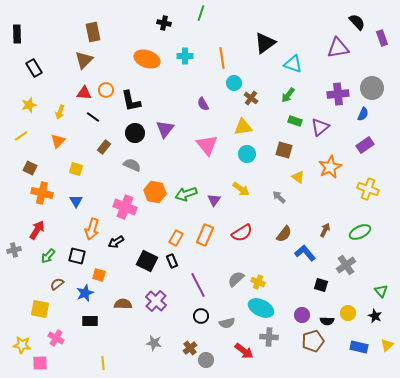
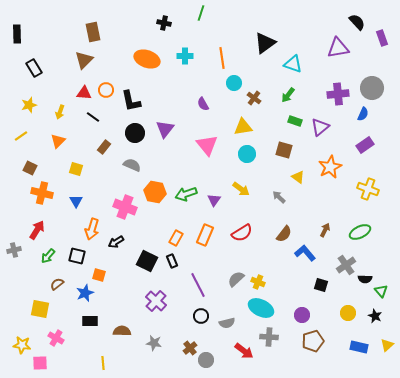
brown cross at (251, 98): moved 3 px right
brown semicircle at (123, 304): moved 1 px left, 27 px down
black semicircle at (327, 321): moved 38 px right, 42 px up
